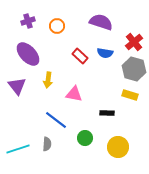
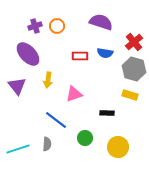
purple cross: moved 7 px right, 5 px down
red rectangle: rotated 42 degrees counterclockwise
pink triangle: rotated 30 degrees counterclockwise
